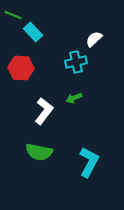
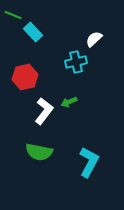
red hexagon: moved 4 px right, 9 px down; rotated 15 degrees counterclockwise
green arrow: moved 5 px left, 4 px down
